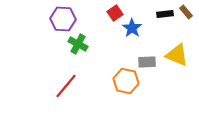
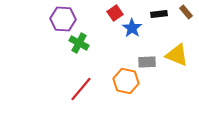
black rectangle: moved 6 px left
green cross: moved 1 px right, 1 px up
red line: moved 15 px right, 3 px down
